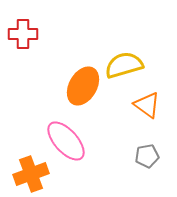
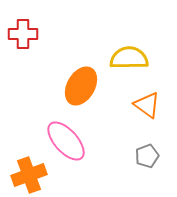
yellow semicircle: moved 5 px right, 7 px up; rotated 15 degrees clockwise
orange ellipse: moved 2 px left
gray pentagon: rotated 10 degrees counterclockwise
orange cross: moved 2 px left, 1 px down
